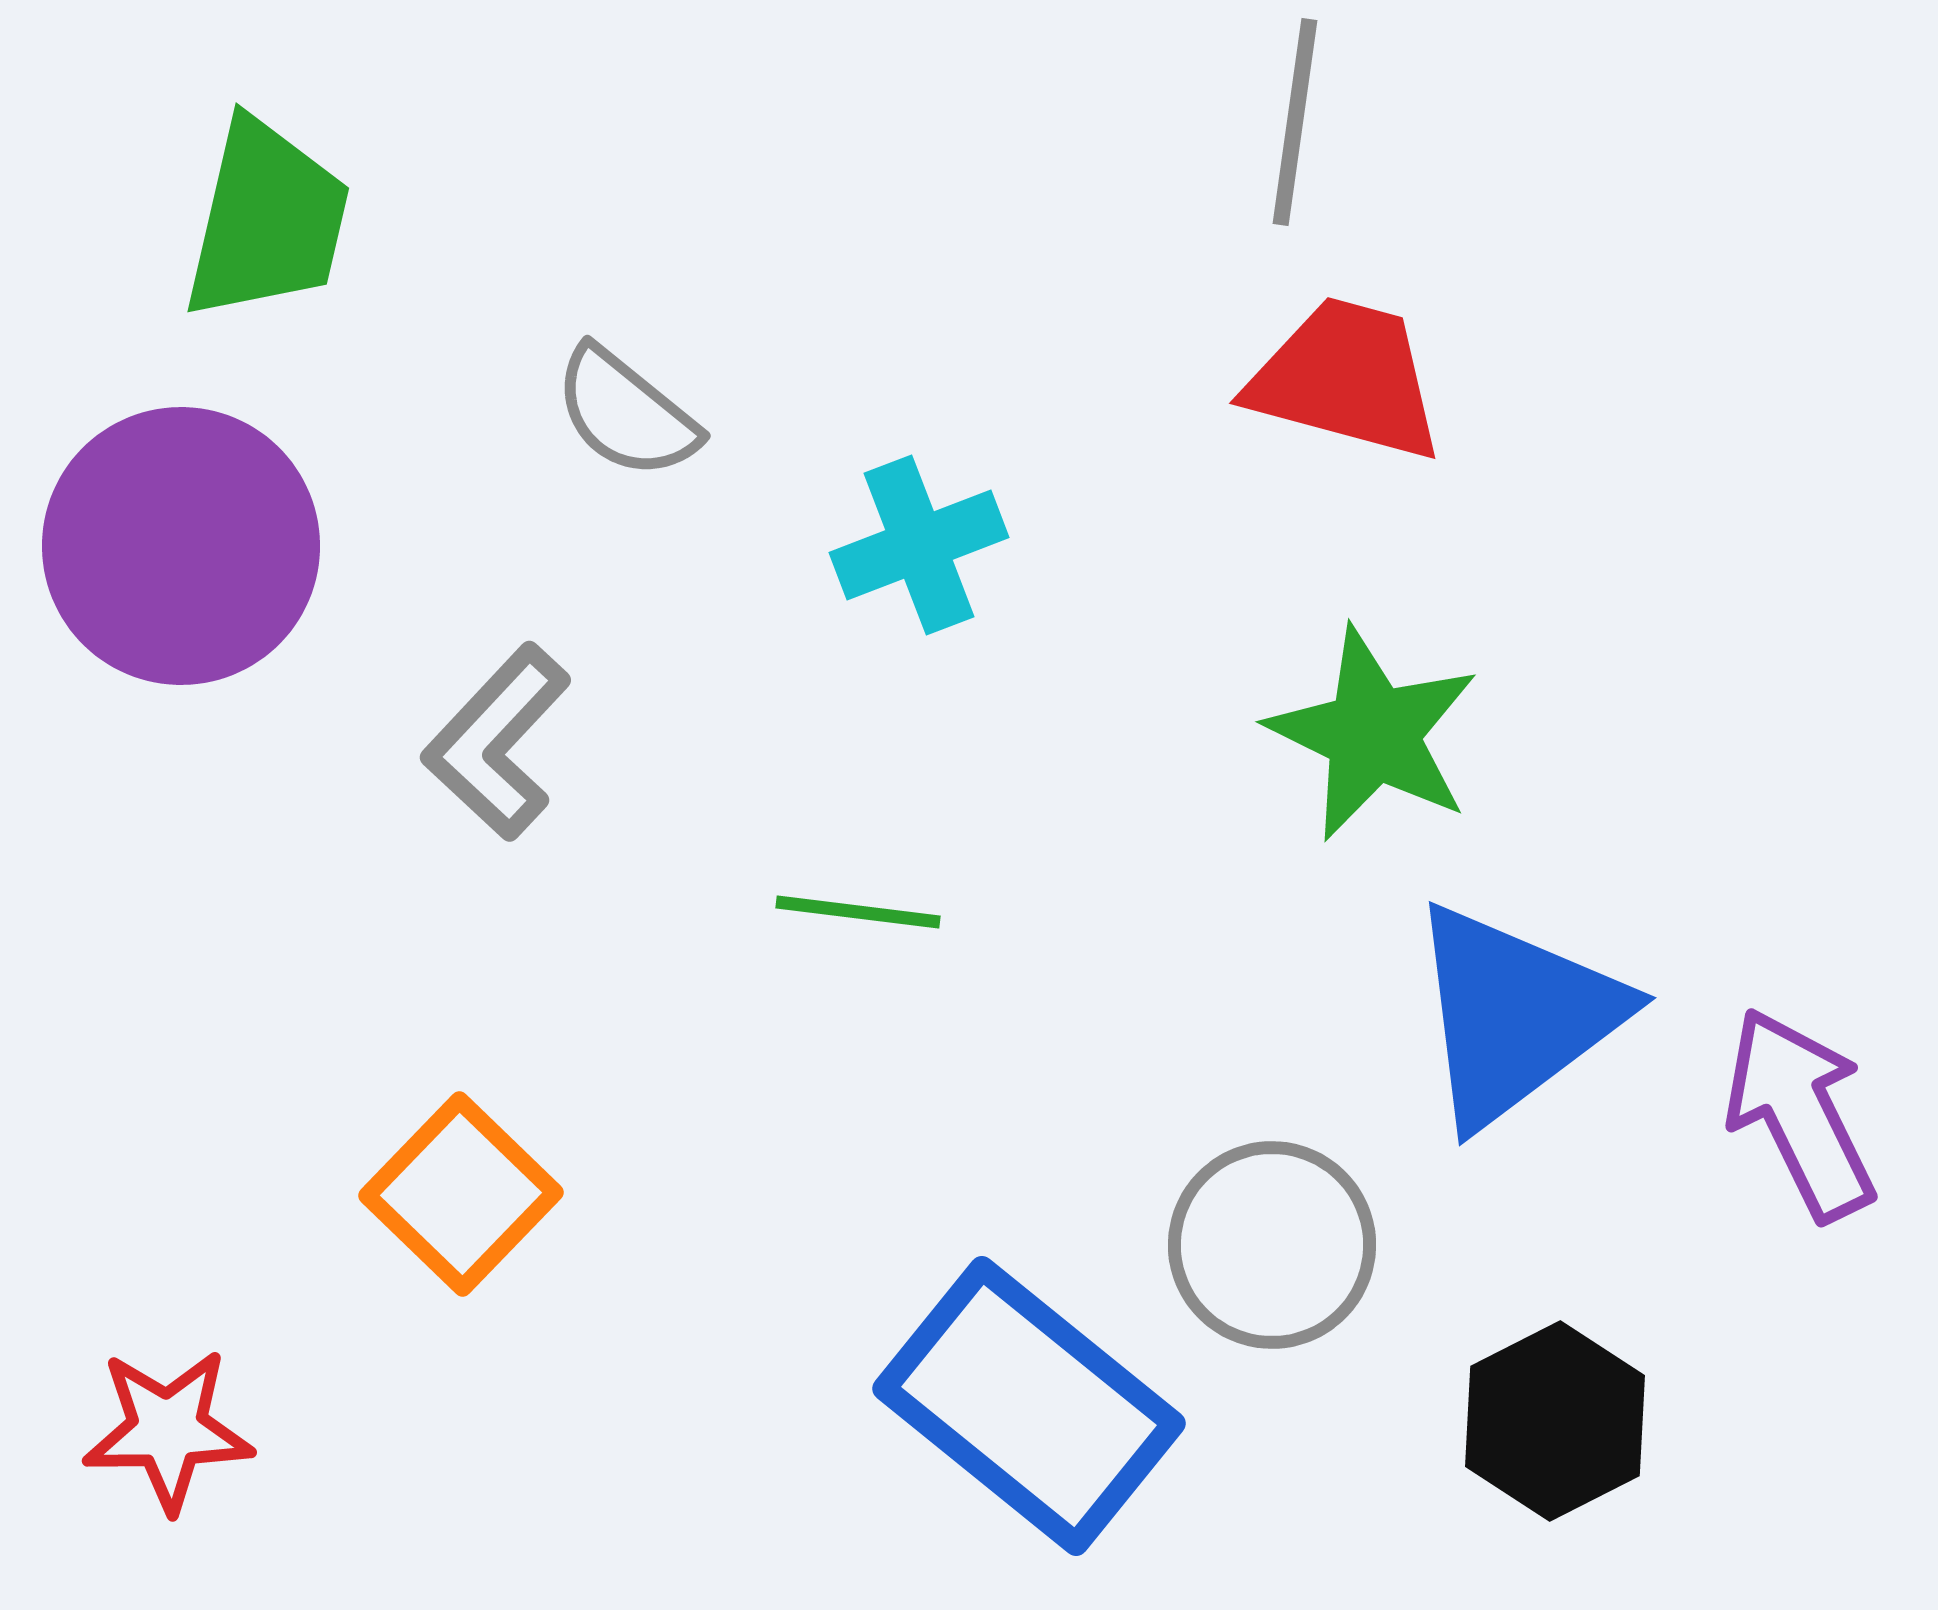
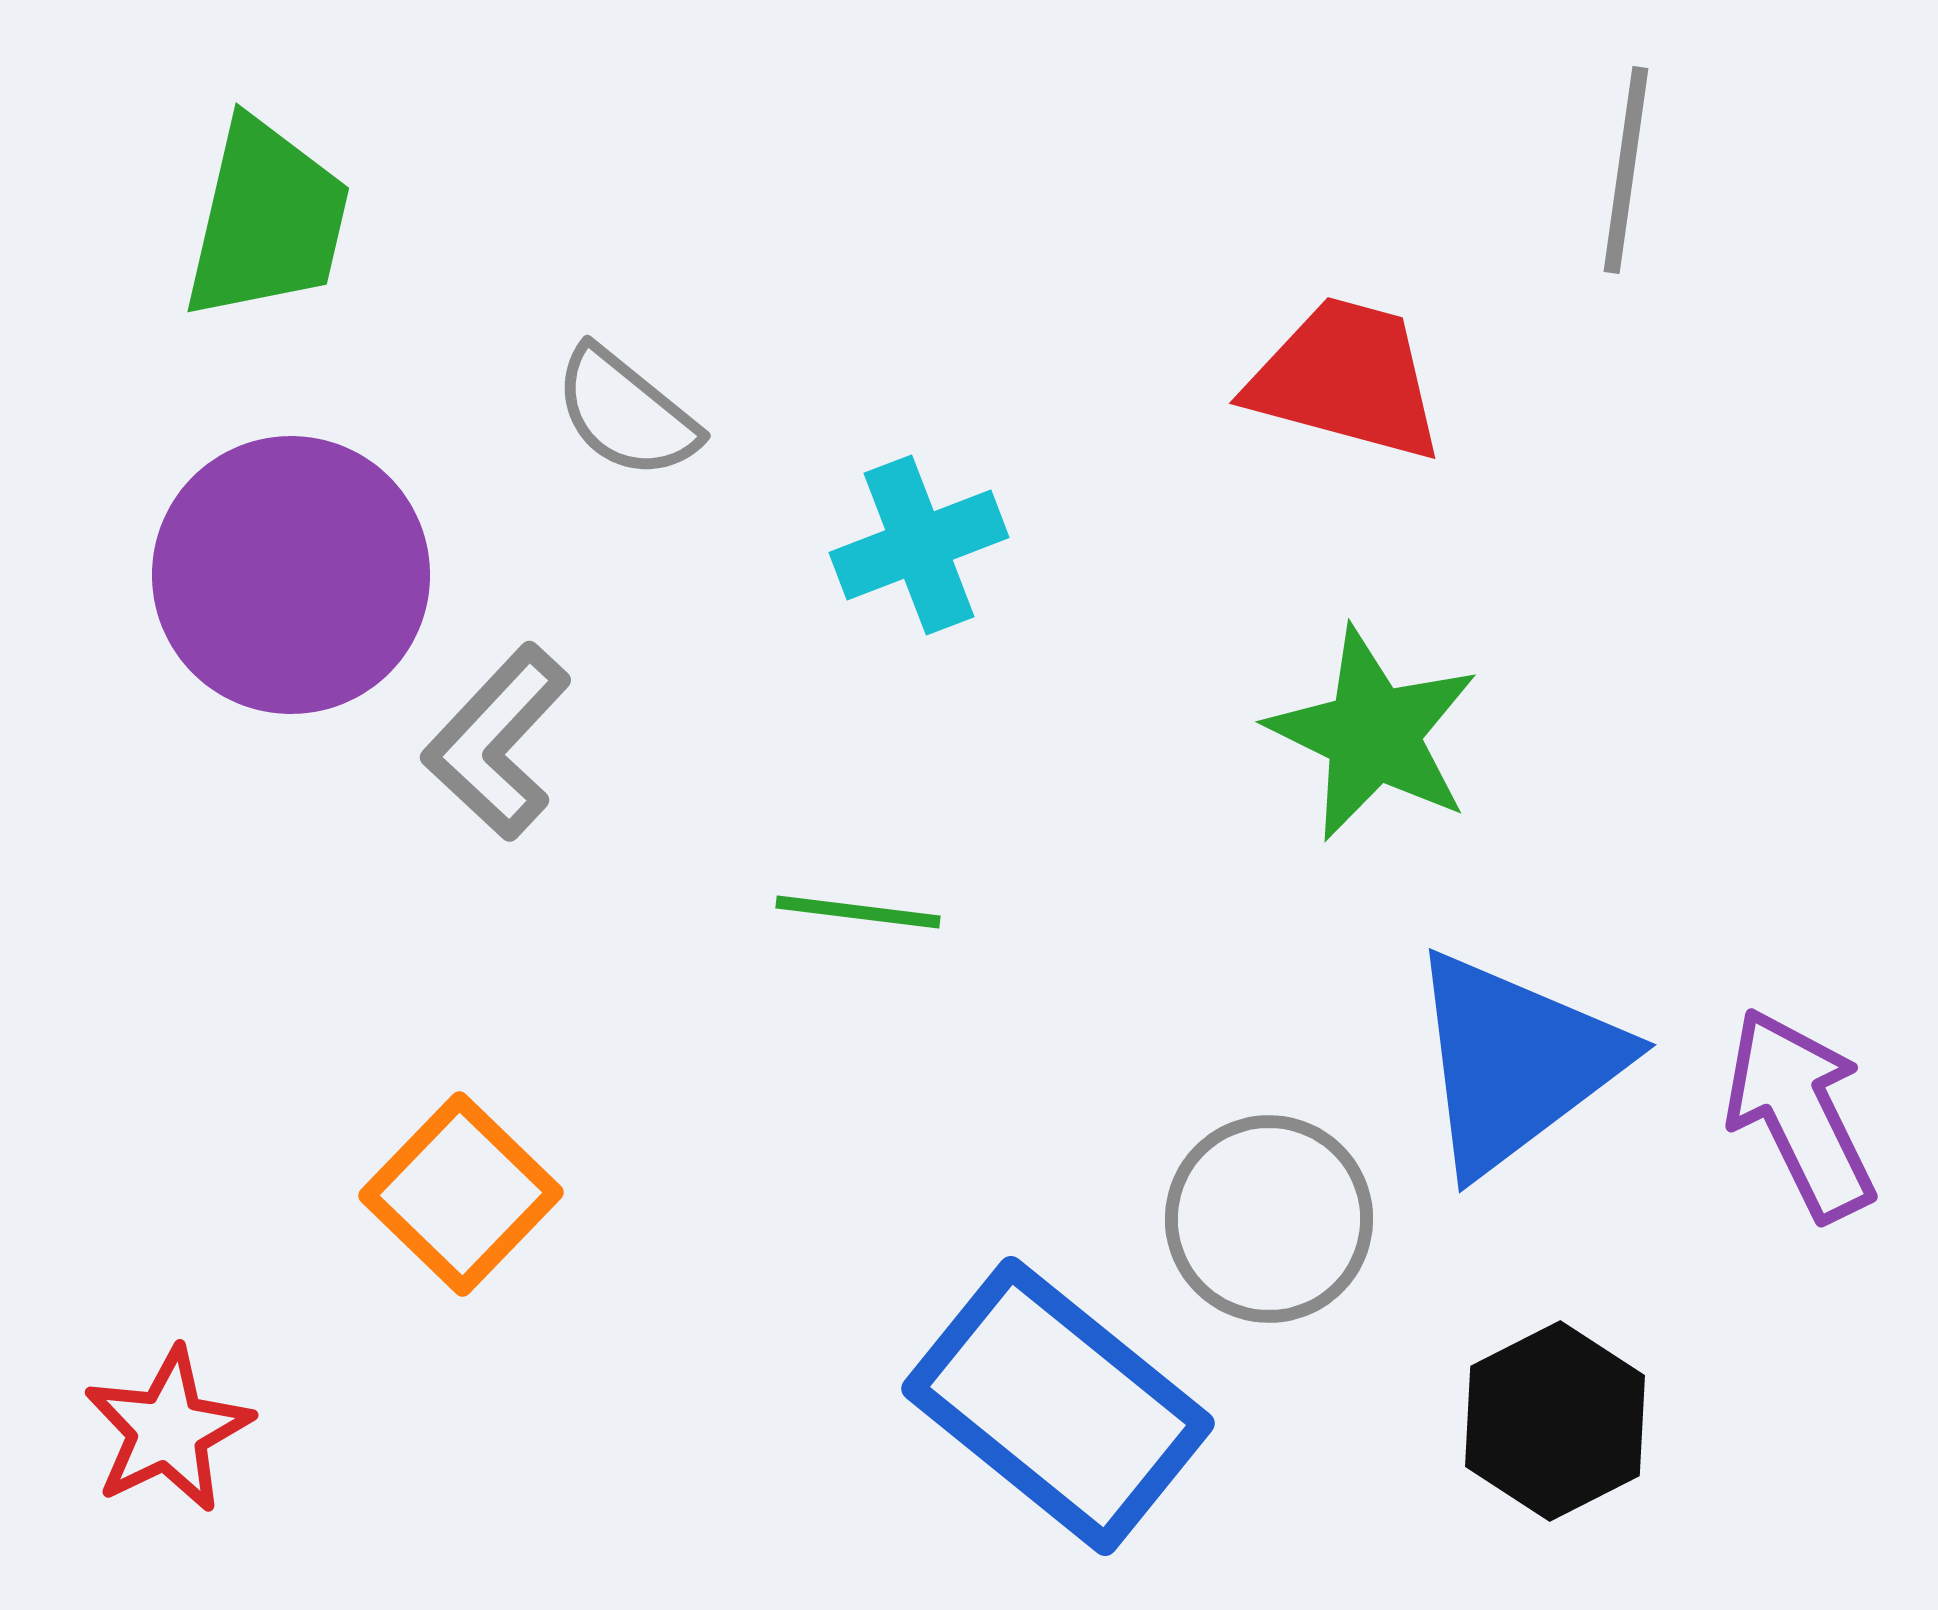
gray line: moved 331 px right, 48 px down
purple circle: moved 110 px right, 29 px down
blue triangle: moved 47 px down
gray circle: moved 3 px left, 26 px up
blue rectangle: moved 29 px right
red star: rotated 25 degrees counterclockwise
